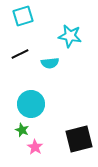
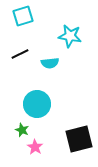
cyan circle: moved 6 px right
